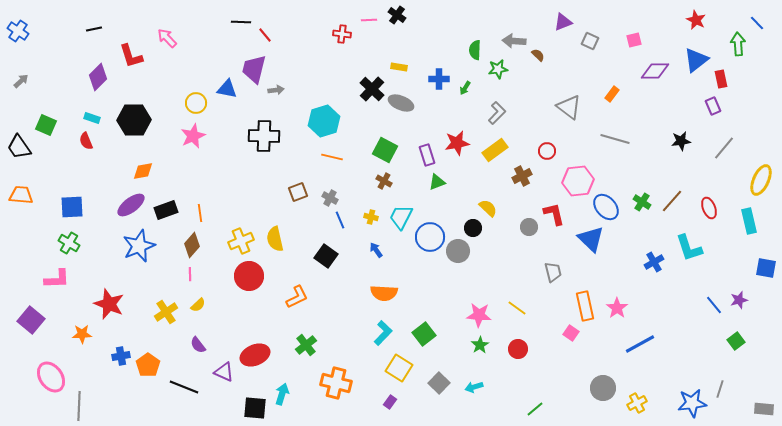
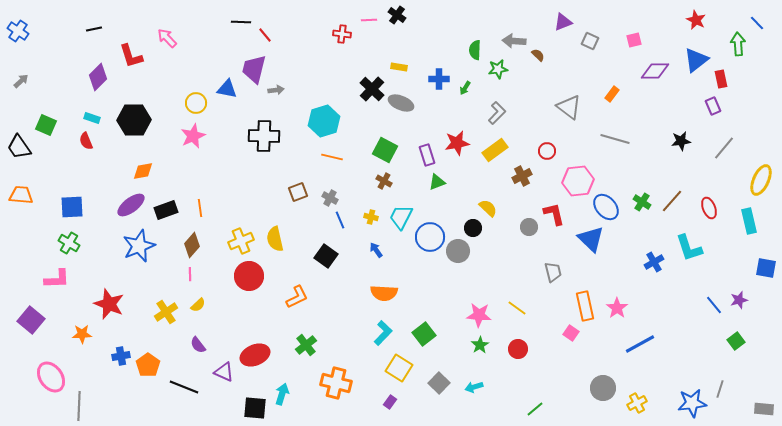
orange line at (200, 213): moved 5 px up
